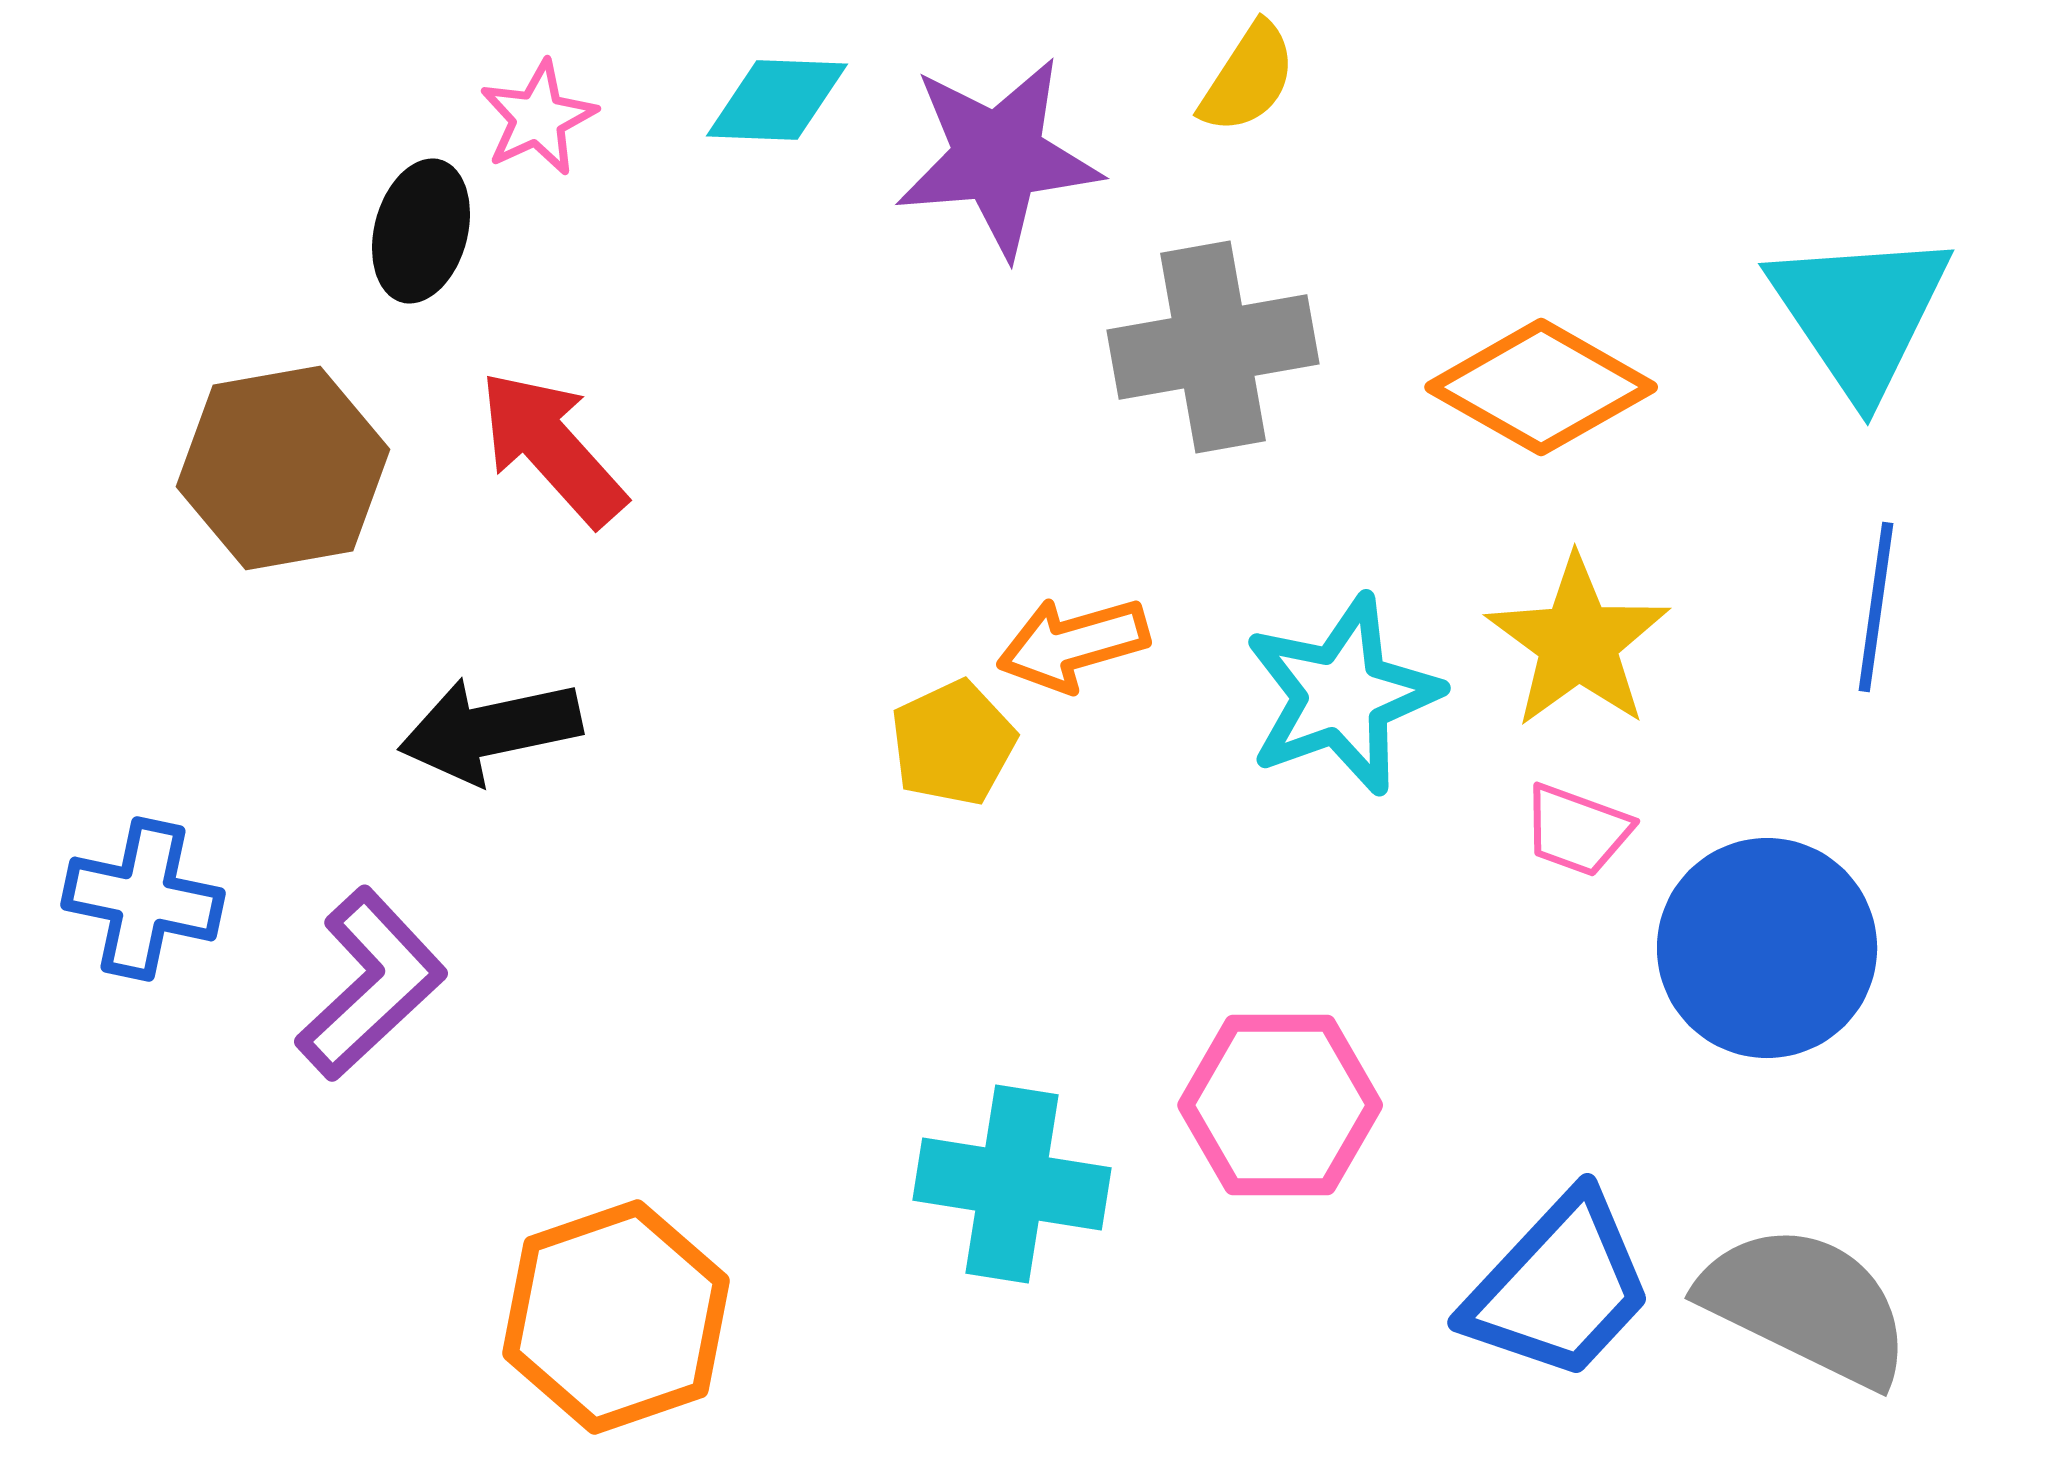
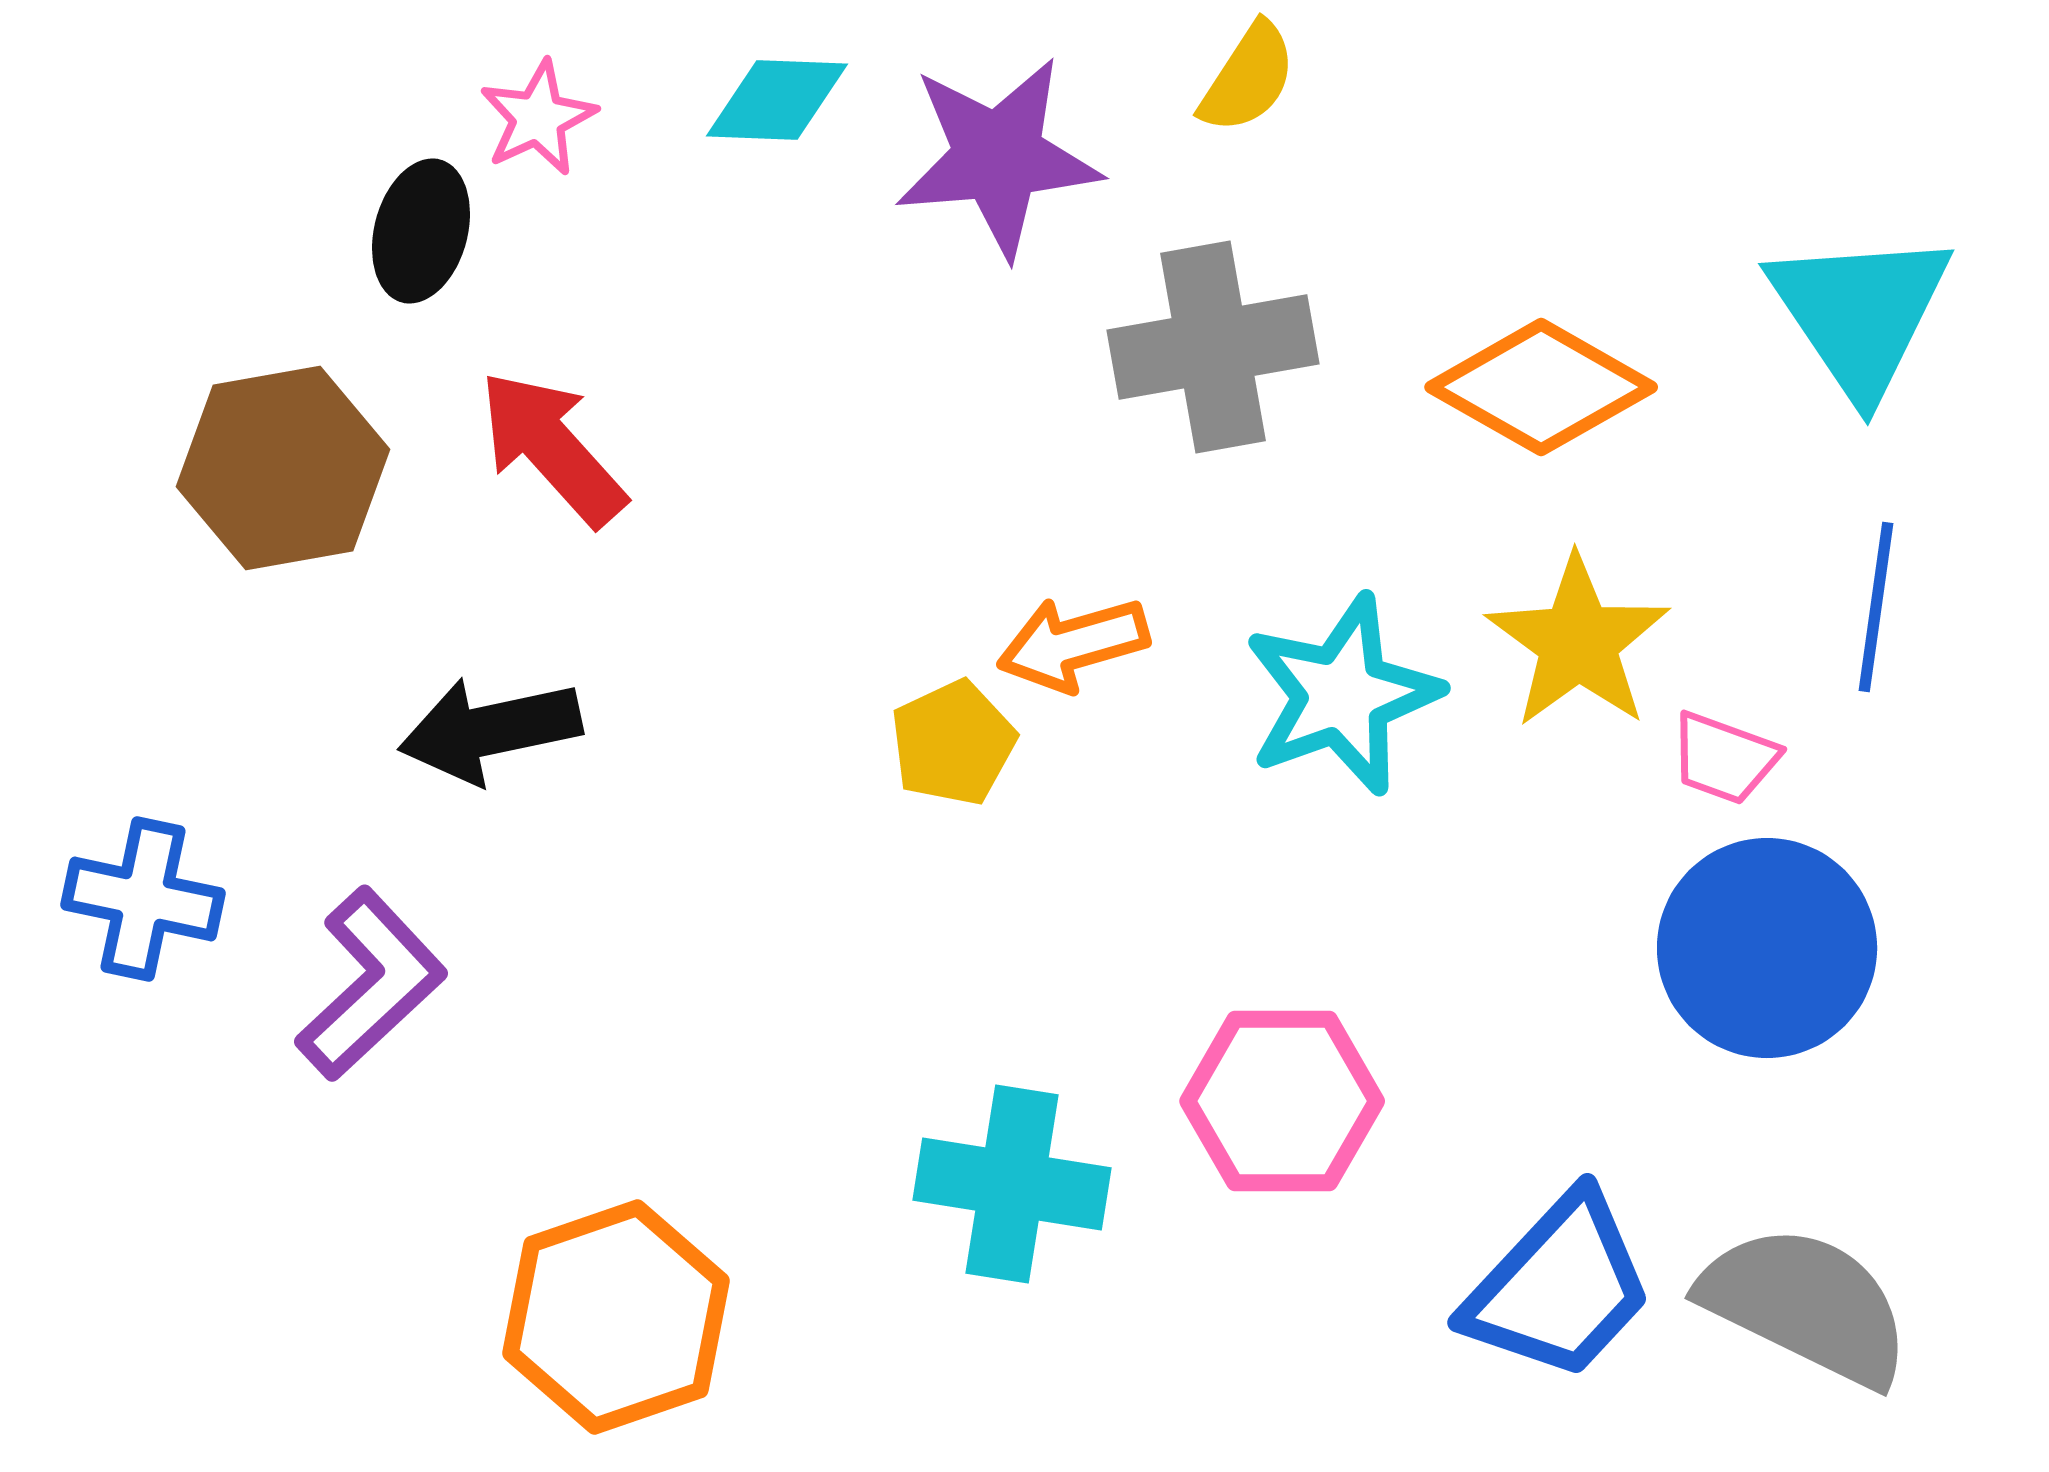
pink trapezoid: moved 147 px right, 72 px up
pink hexagon: moved 2 px right, 4 px up
